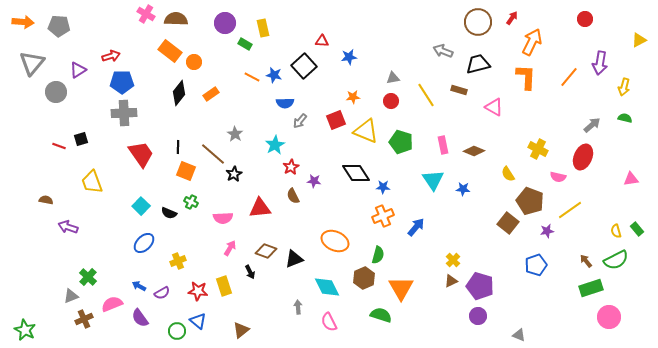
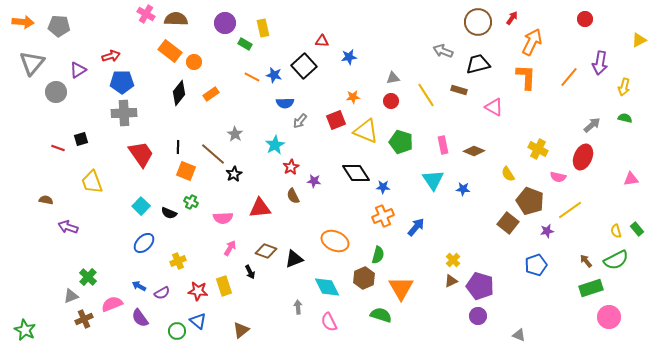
red line at (59, 146): moved 1 px left, 2 px down
